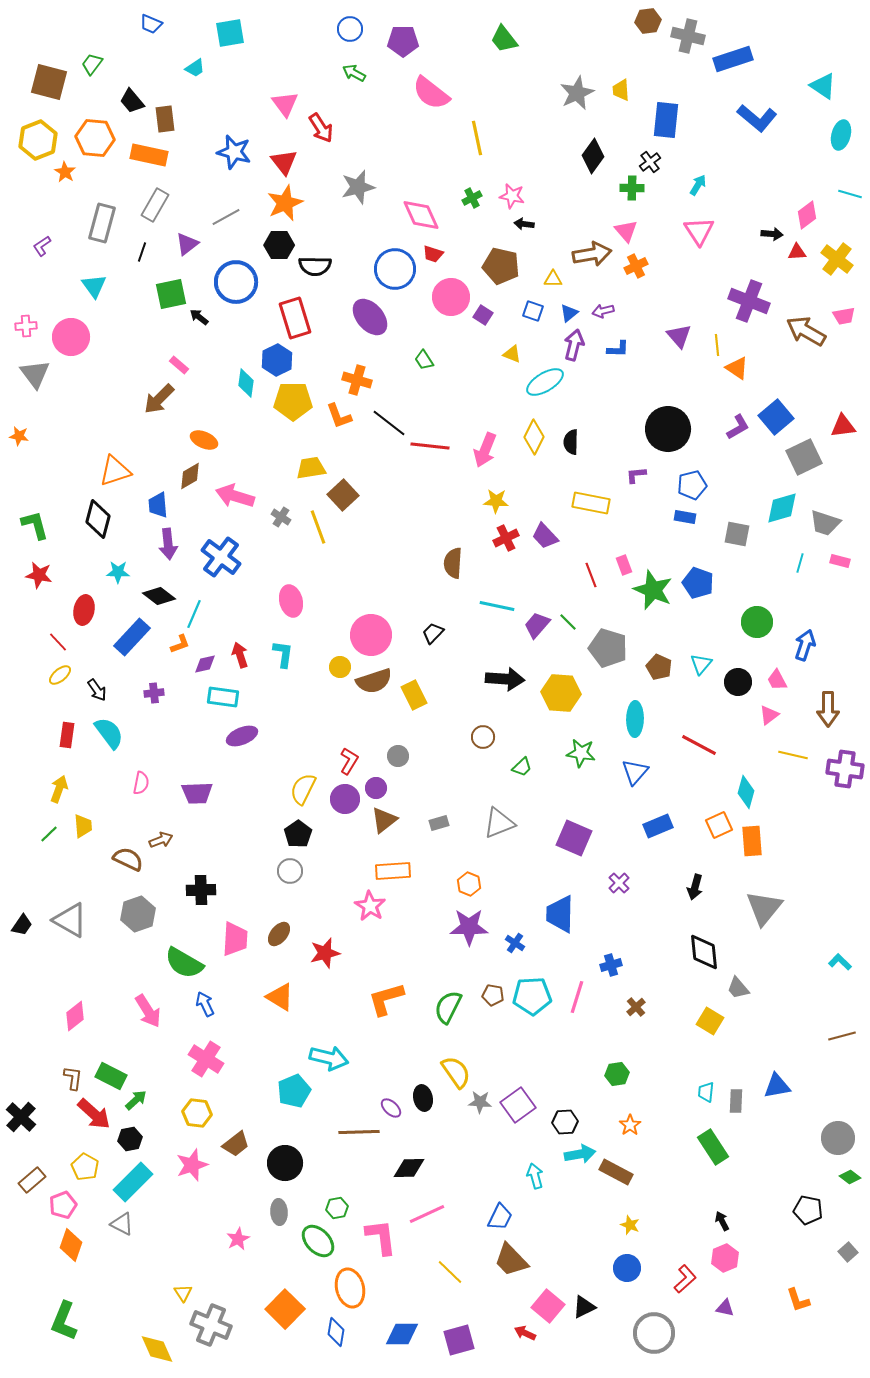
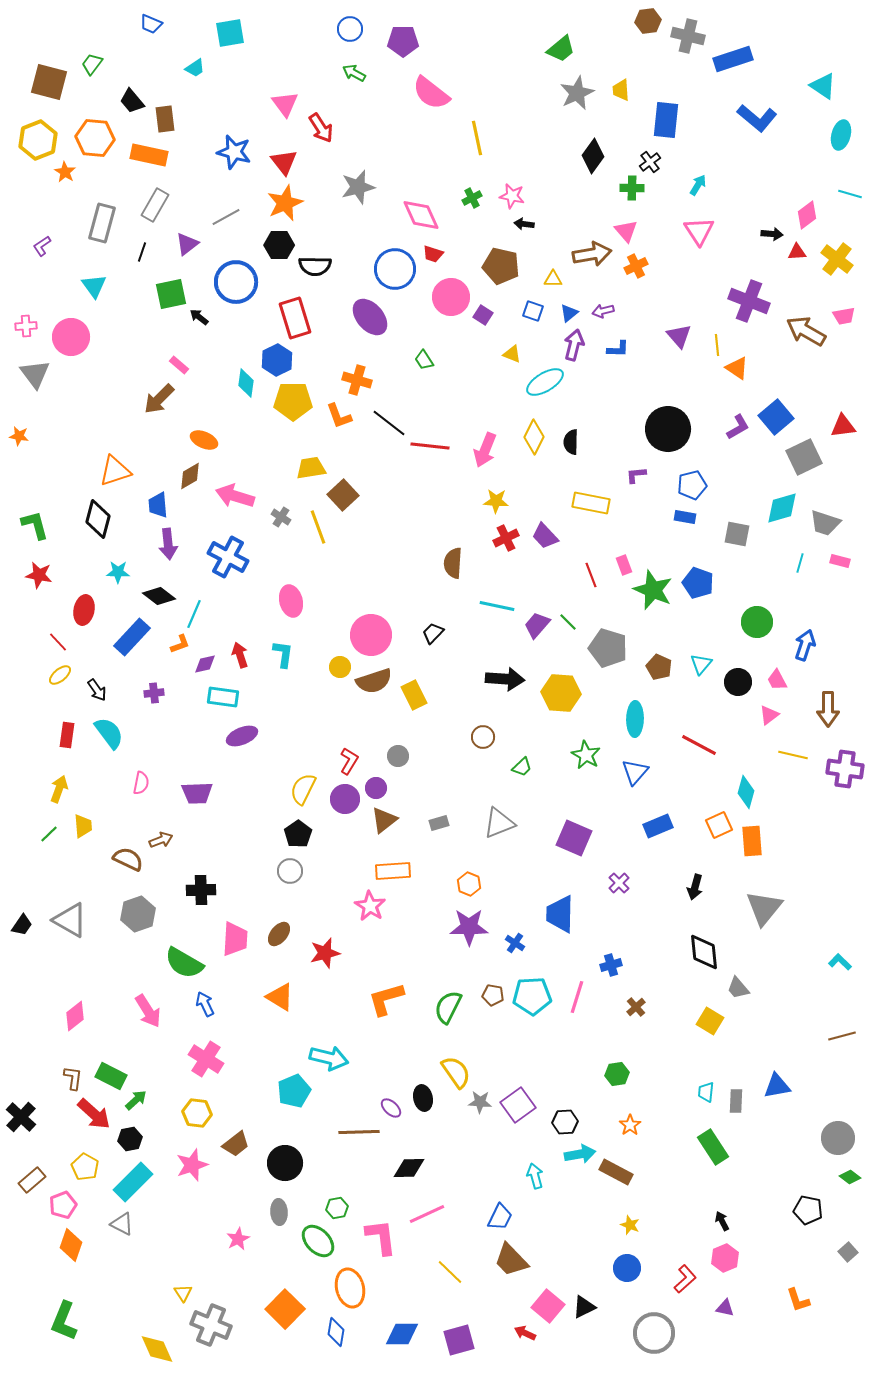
green trapezoid at (504, 39): moved 57 px right, 10 px down; rotated 92 degrees counterclockwise
blue cross at (221, 557): moved 7 px right; rotated 9 degrees counterclockwise
green star at (581, 753): moved 5 px right, 2 px down; rotated 20 degrees clockwise
